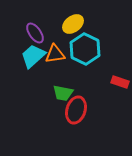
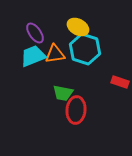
yellow ellipse: moved 5 px right, 3 px down; rotated 65 degrees clockwise
cyan hexagon: rotated 8 degrees counterclockwise
cyan trapezoid: rotated 20 degrees clockwise
red ellipse: rotated 12 degrees counterclockwise
